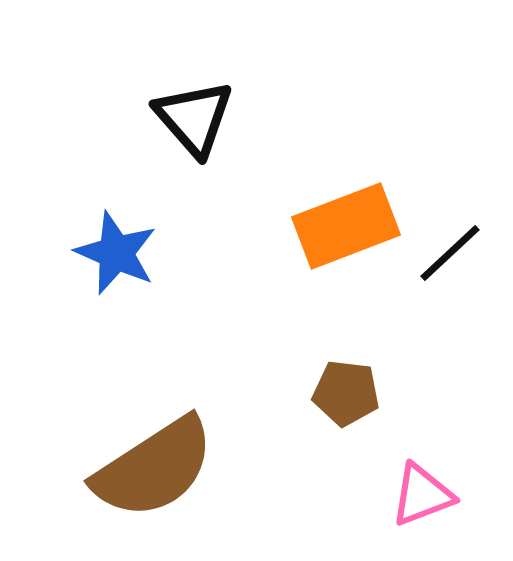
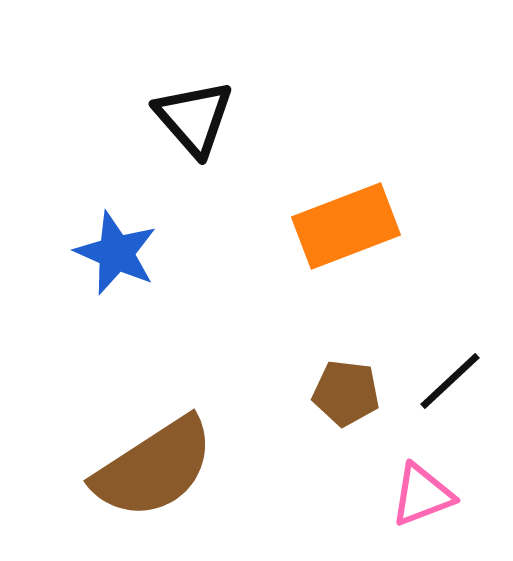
black line: moved 128 px down
